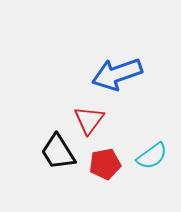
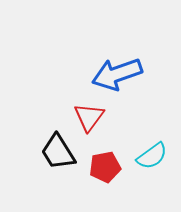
red triangle: moved 3 px up
red pentagon: moved 3 px down
